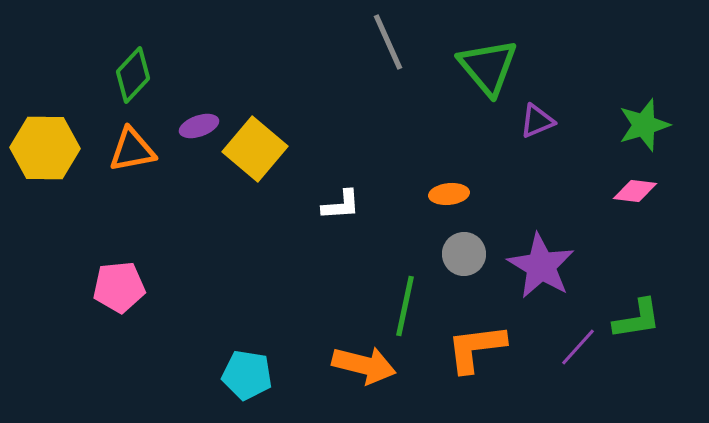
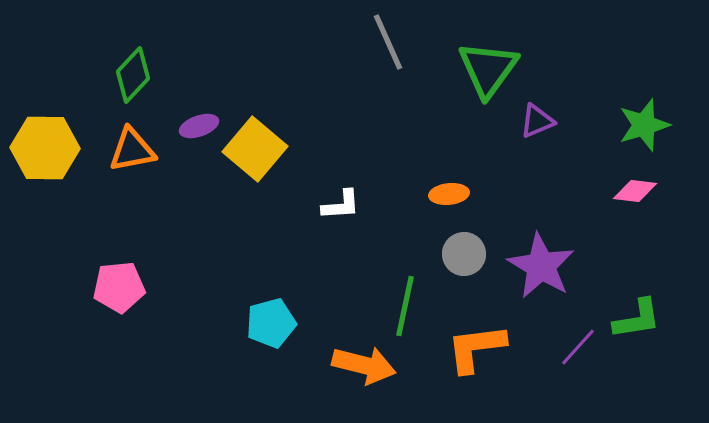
green triangle: moved 2 px down; rotated 16 degrees clockwise
cyan pentagon: moved 24 px right, 52 px up; rotated 24 degrees counterclockwise
